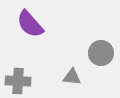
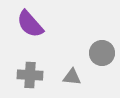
gray circle: moved 1 px right
gray cross: moved 12 px right, 6 px up
